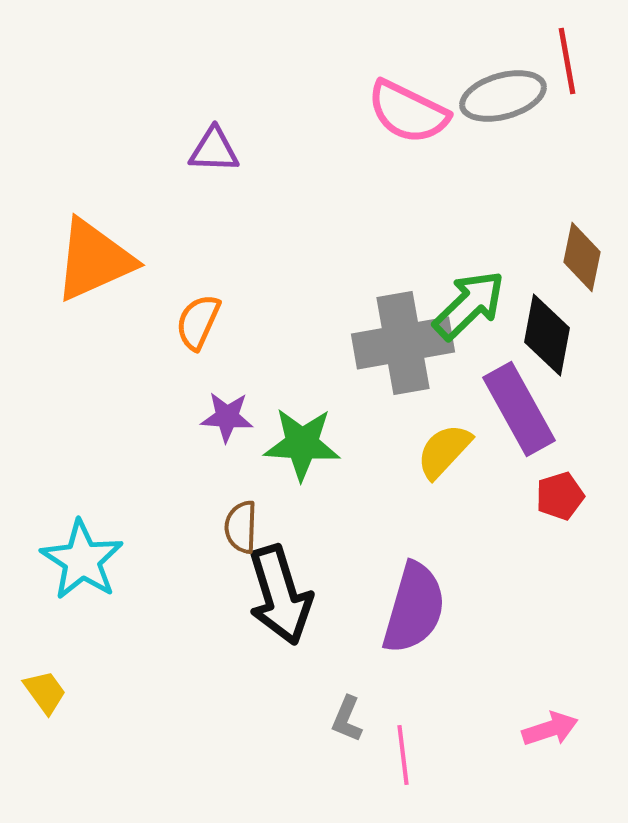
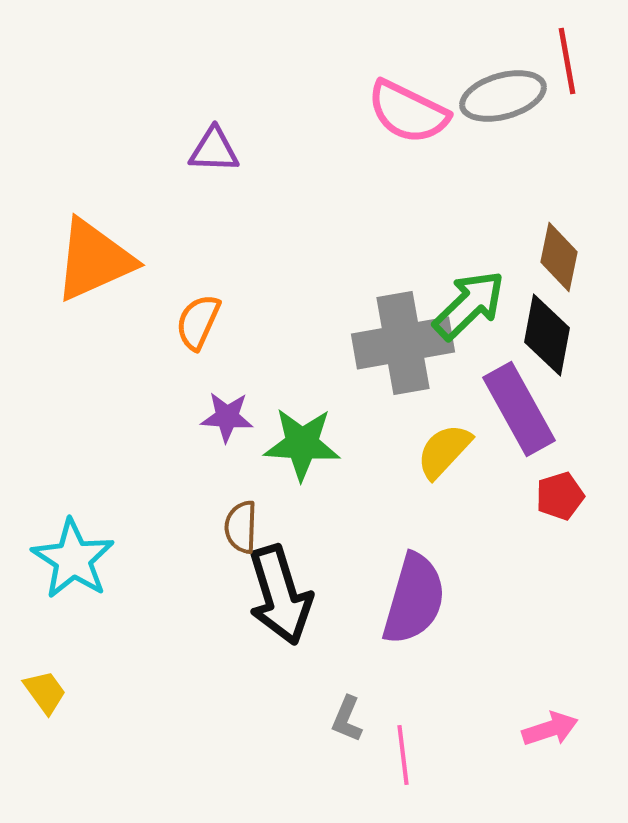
brown diamond: moved 23 px left
cyan star: moved 9 px left, 1 px up
purple semicircle: moved 9 px up
